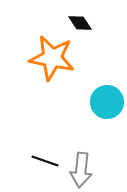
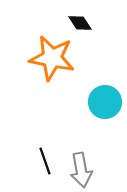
cyan circle: moved 2 px left
black line: rotated 52 degrees clockwise
gray arrow: rotated 16 degrees counterclockwise
